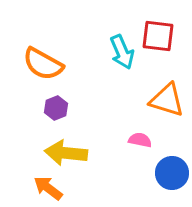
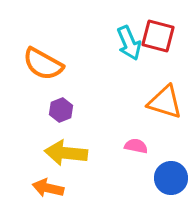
red square: rotated 8 degrees clockwise
cyan arrow: moved 7 px right, 9 px up
orange triangle: moved 2 px left, 2 px down
purple hexagon: moved 5 px right, 2 px down
pink semicircle: moved 4 px left, 6 px down
blue circle: moved 1 px left, 5 px down
orange arrow: rotated 24 degrees counterclockwise
